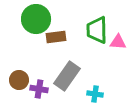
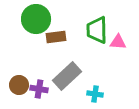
gray rectangle: rotated 12 degrees clockwise
brown circle: moved 5 px down
